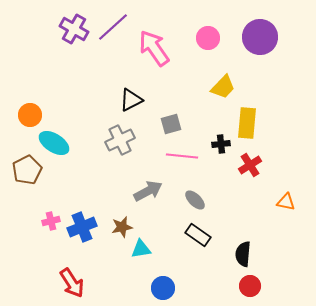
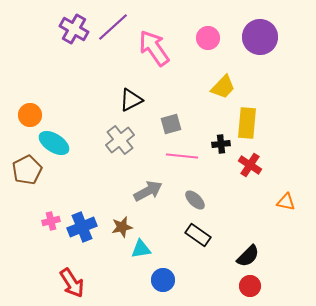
gray cross: rotated 12 degrees counterclockwise
red cross: rotated 25 degrees counterclockwise
black semicircle: moved 5 px right, 2 px down; rotated 140 degrees counterclockwise
blue circle: moved 8 px up
